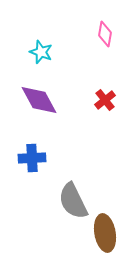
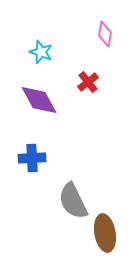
red cross: moved 17 px left, 18 px up
